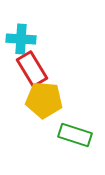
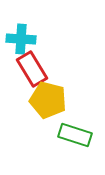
yellow pentagon: moved 4 px right; rotated 9 degrees clockwise
